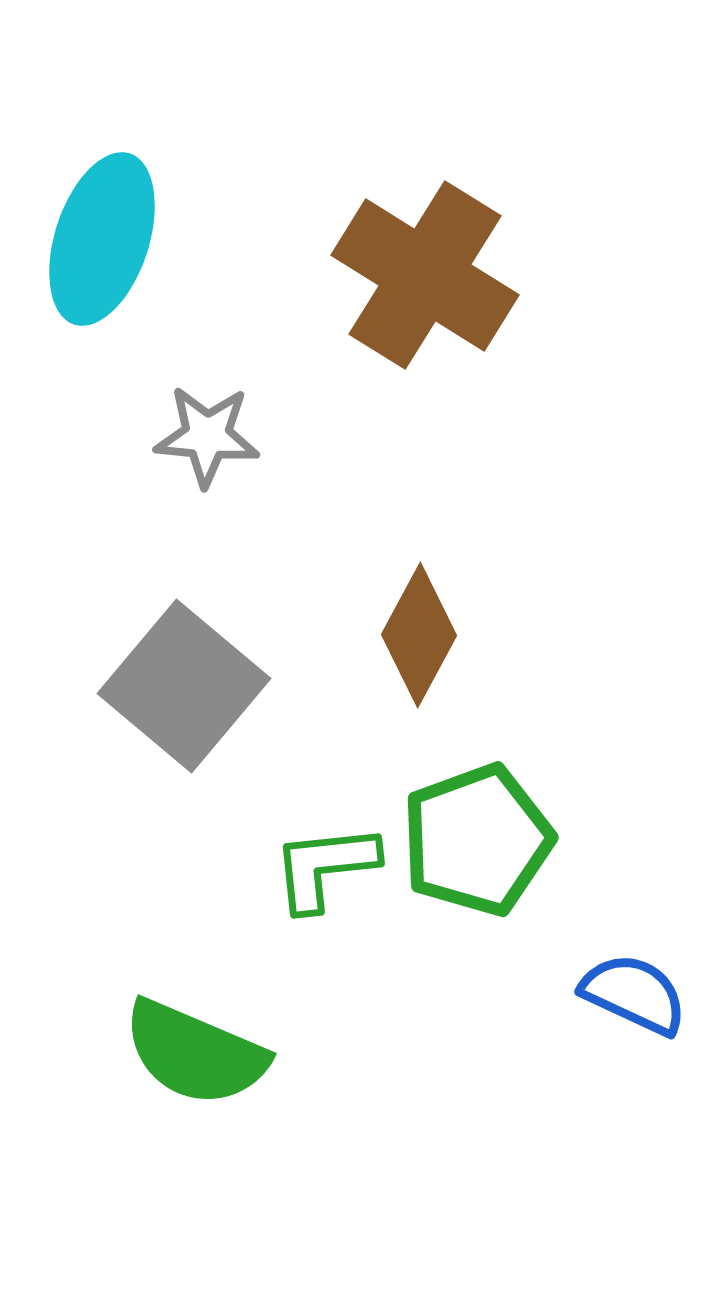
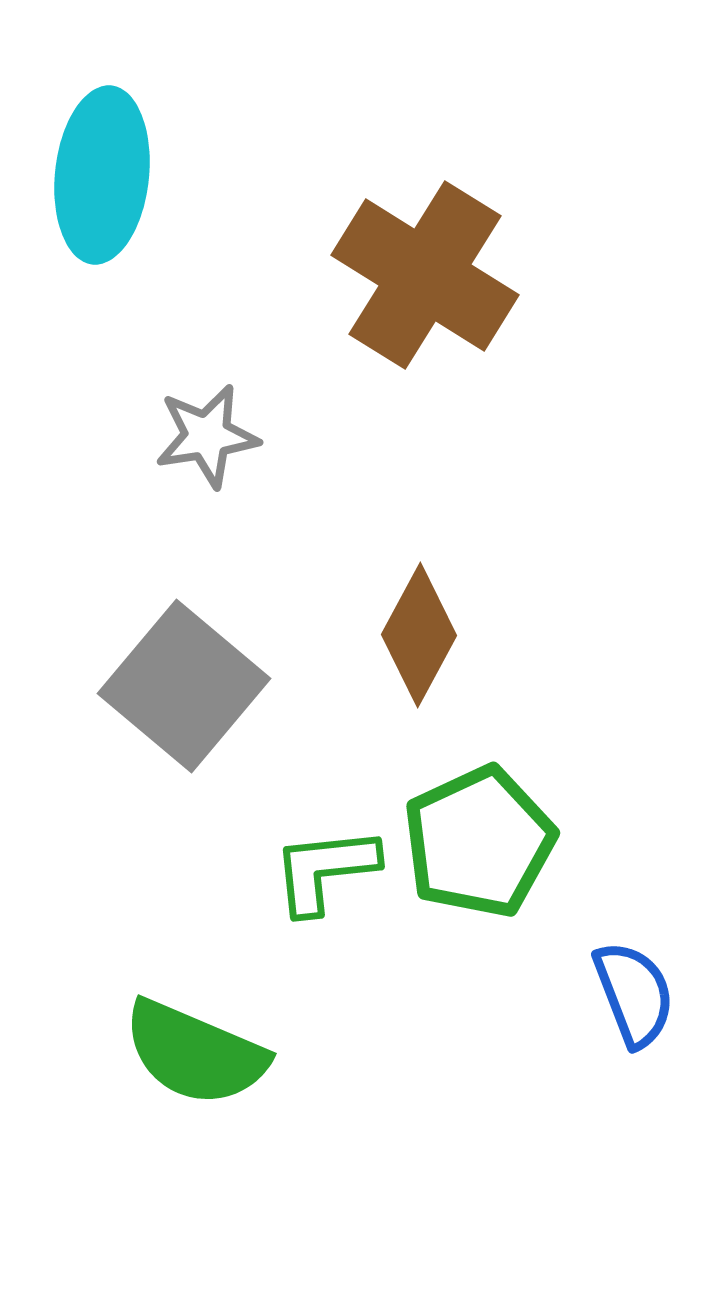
cyan ellipse: moved 64 px up; rotated 12 degrees counterclockwise
gray star: rotated 14 degrees counterclockwise
green pentagon: moved 2 px right, 2 px down; rotated 5 degrees counterclockwise
green L-shape: moved 3 px down
blue semicircle: rotated 44 degrees clockwise
